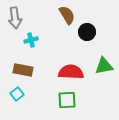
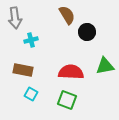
green triangle: moved 1 px right
cyan square: moved 14 px right; rotated 24 degrees counterclockwise
green square: rotated 24 degrees clockwise
